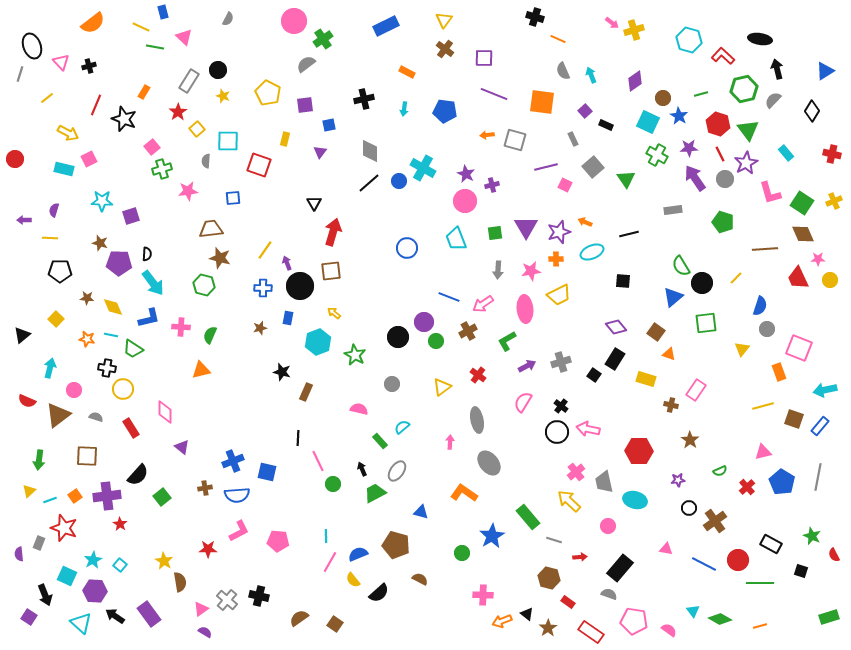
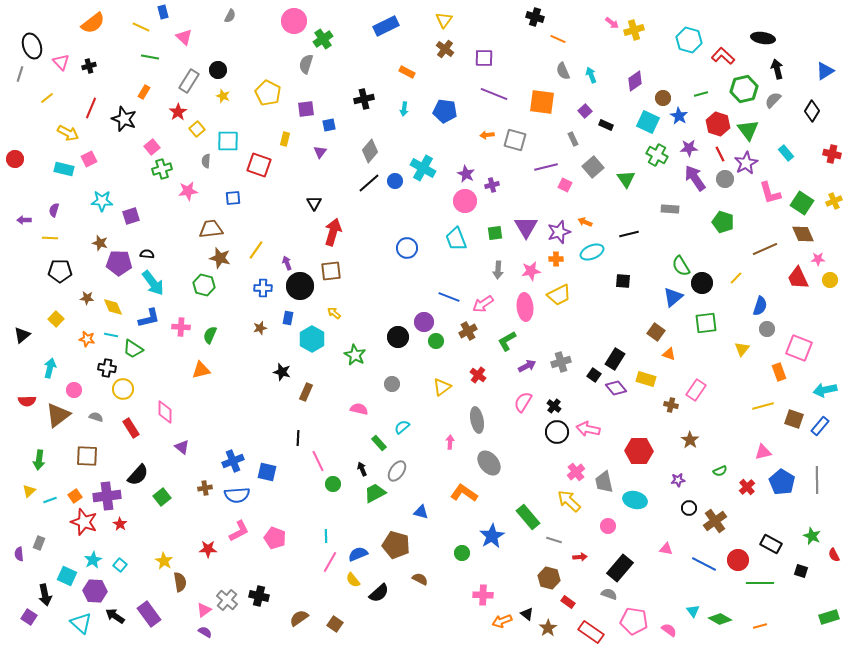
gray semicircle at (228, 19): moved 2 px right, 3 px up
black ellipse at (760, 39): moved 3 px right, 1 px up
green line at (155, 47): moved 5 px left, 10 px down
gray semicircle at (306, 64): rotated 36 degrees counterclockwise
red line at (96, 105): moved 5 px left, 3 px down
purple square at (305, 105): moved 1 px right, 4 px down
gray diamond at (370, 151): rotated 40 degrees clockwise
blue circle at (399, 181): moved 4 px left
gray rectangle at (673, 210): moved 3 px left, 1 px up; rotated 12 degrees clockwise
brown line at (765, 249): rotated 20 degrees counterclockwise
yellow line at (265, 250): moved 9 px left
black semicircle at (147, 254): rotated 88 degrees counterclockwise
pink ellipse at (525, 309): moved 2 px up
purple diamond at (616, 327): moved 61 px down
cyan hexagon at (318, 342): moved 6 px left, 3 px up; rotated 10 degrees counterclockwise
red semicircle at (27, 401): rotated 24 degrees counterclockwise
black cross at (561, 406): moved 7 px left
green rectangle at (380, 441): moved 1 px left, 2 px down
gray line at (818, 477): moved 1 px left, 3 px down; rotated 12 degrees counterclockwise
red star at (64, 528): moved 20 px right, 6 px up
pink pentagon at (278, 541): moved 3 px left, 3 px up; rotated 15 degrees clockwise
black arrow at (45, 595): rotated 10 degrees clockwise
pink triangle at (201, 609): moved 3 px right, 1 px down
